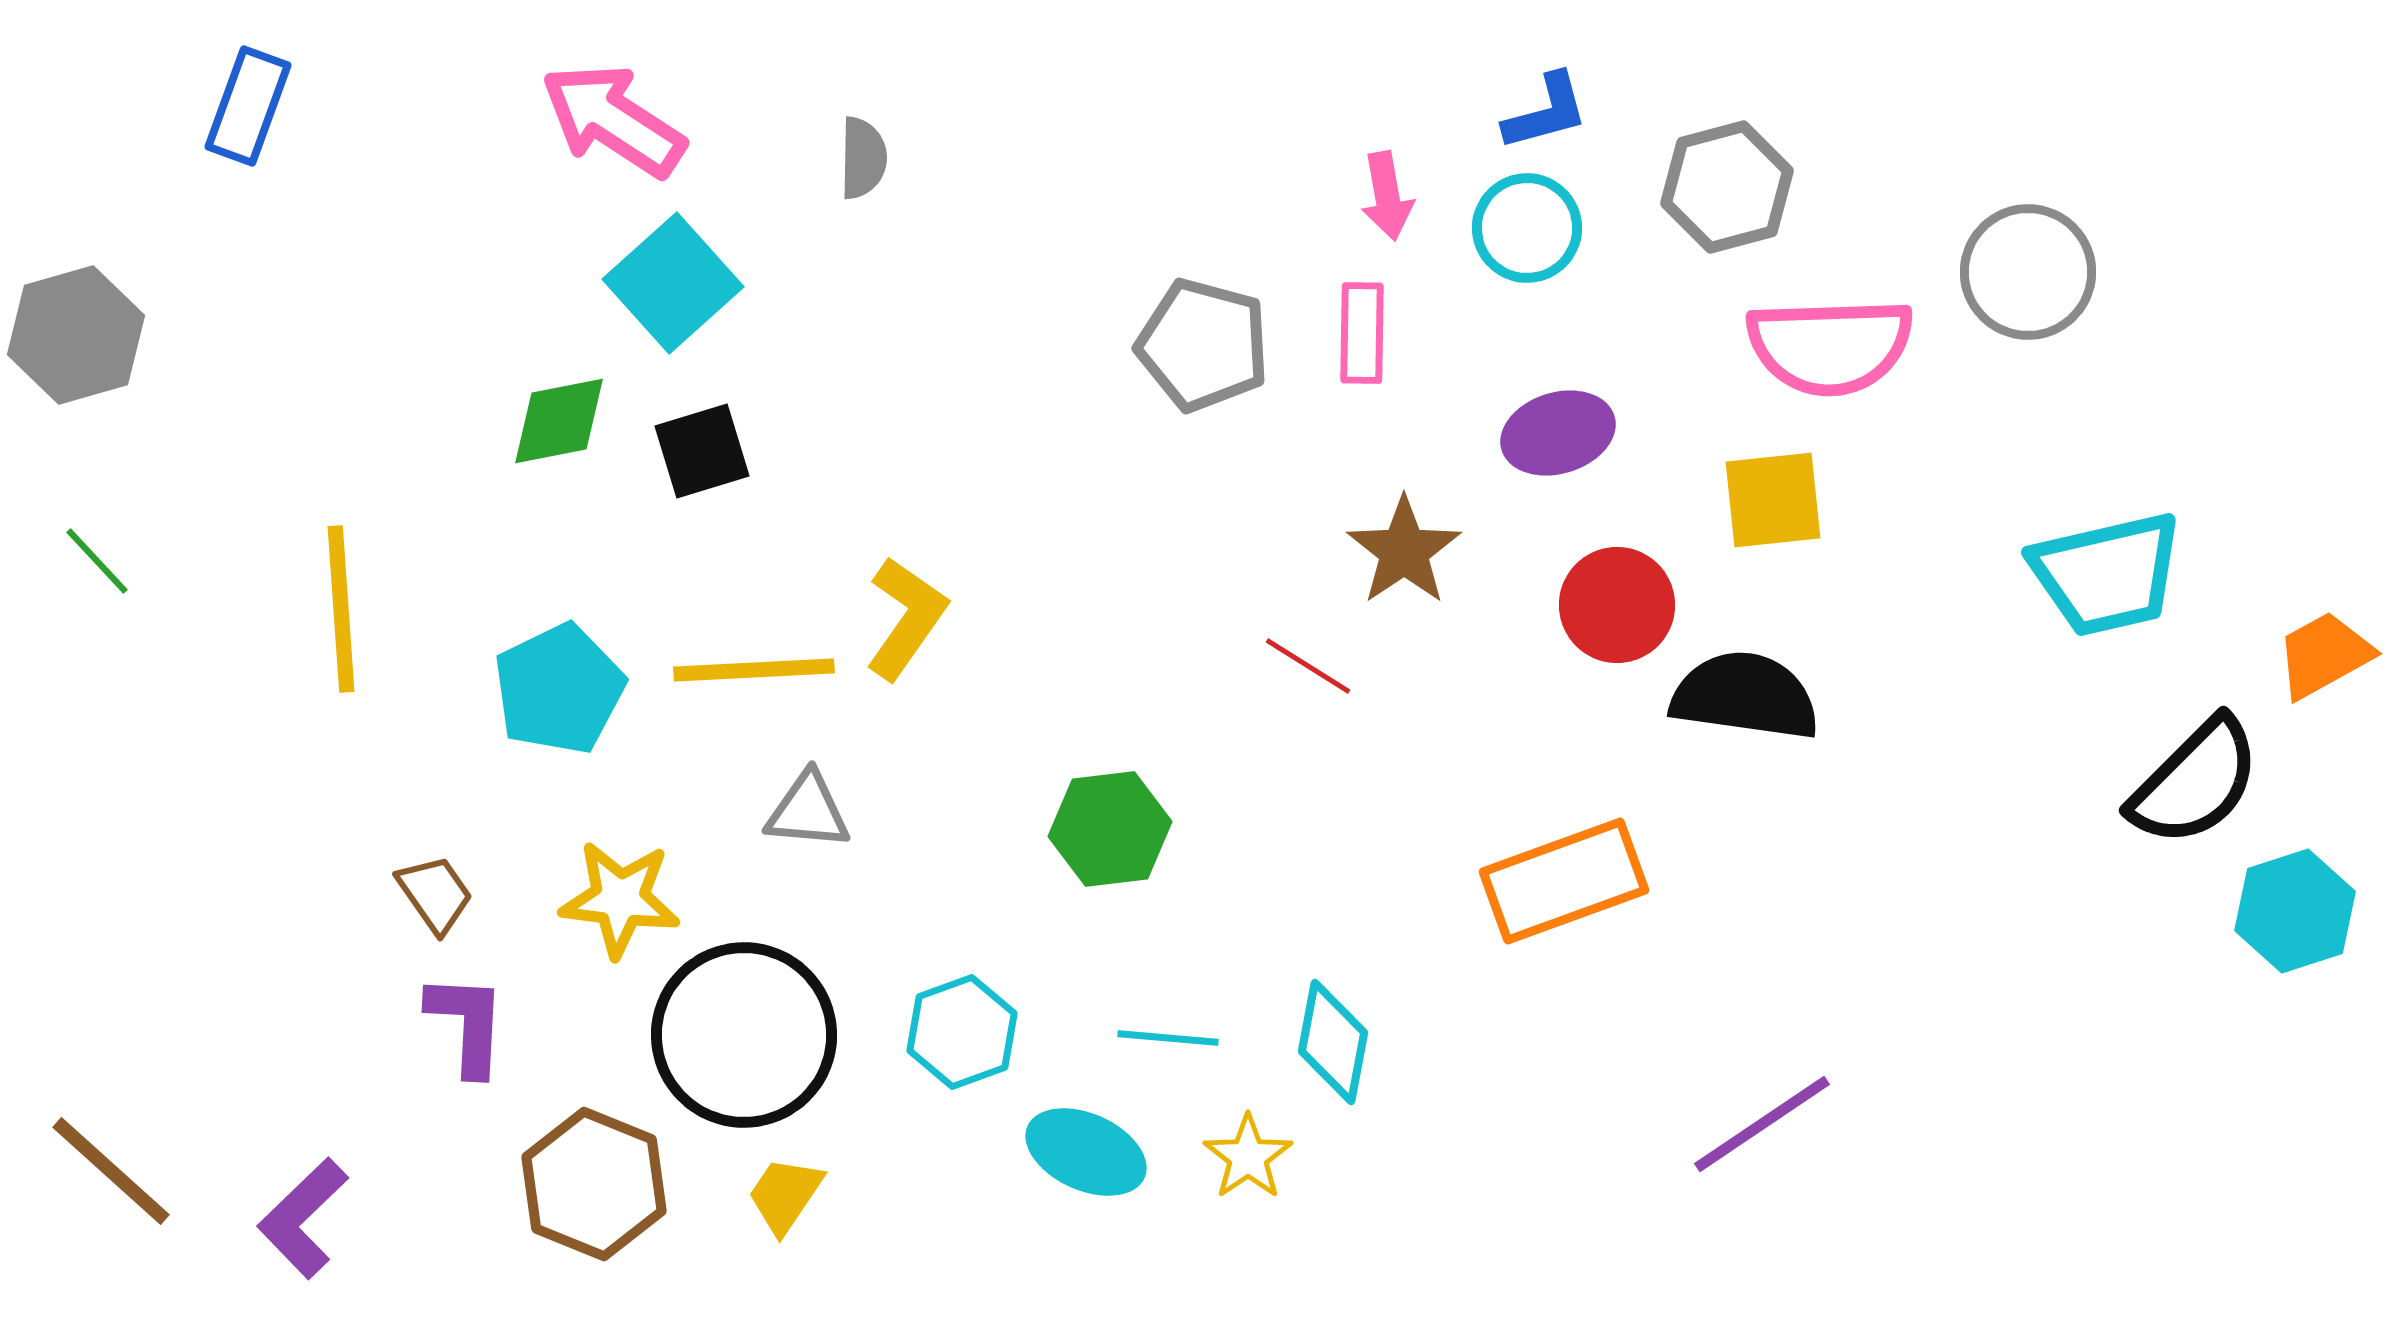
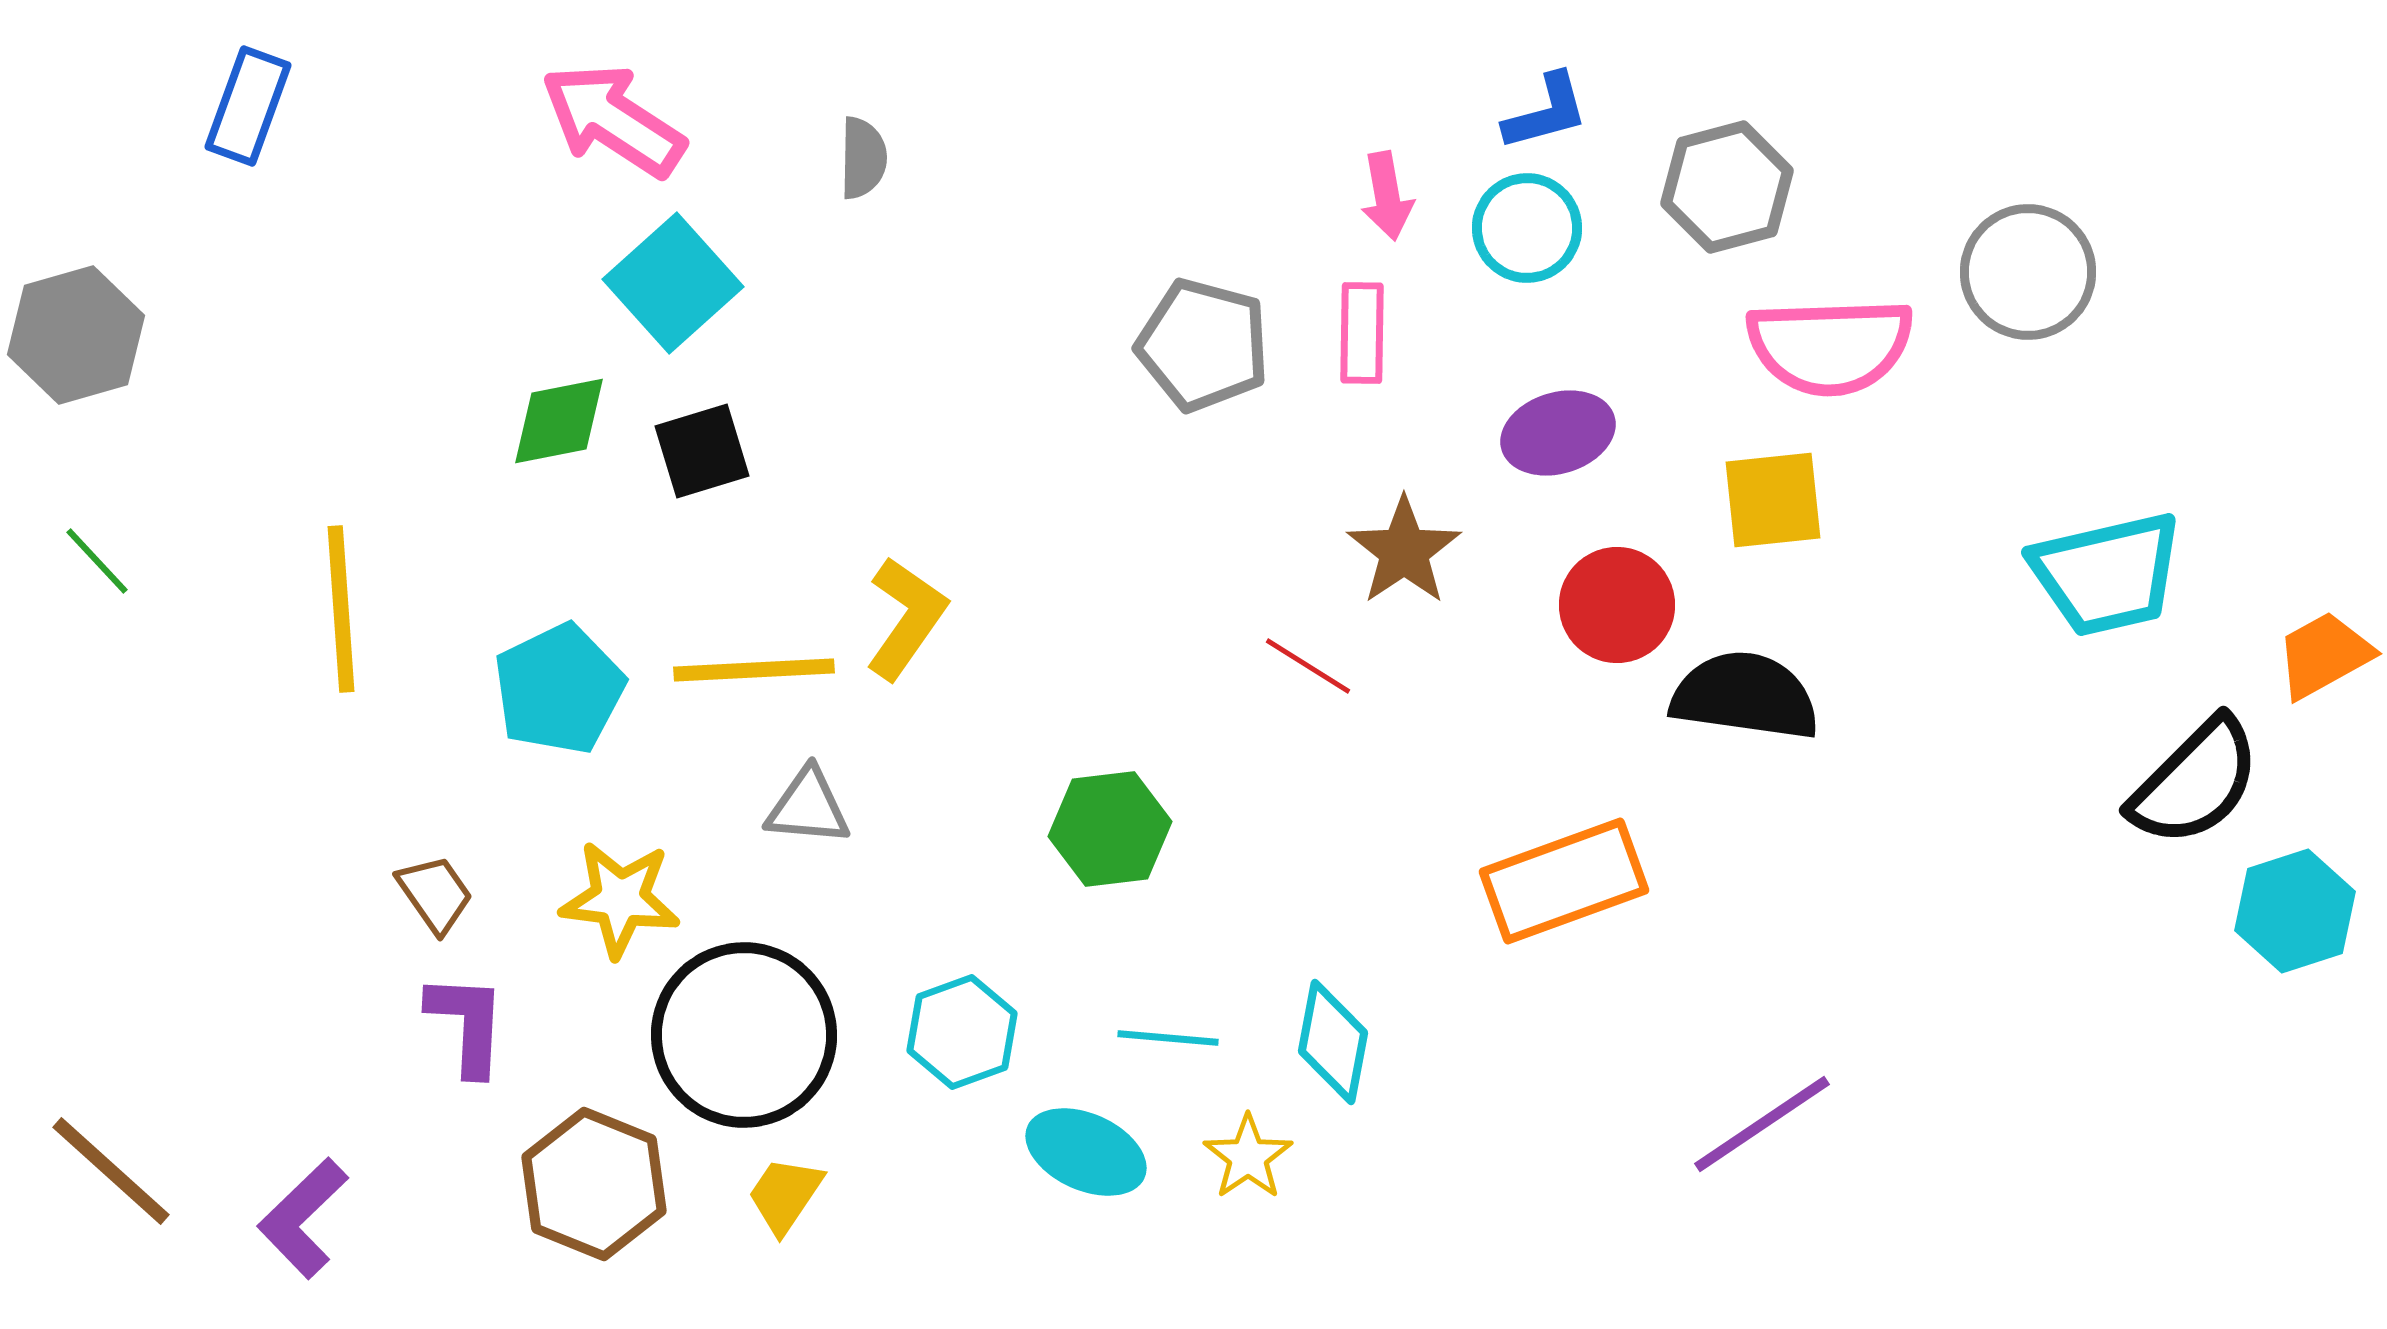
gray triangle at (808, 811): moved 4 px up
